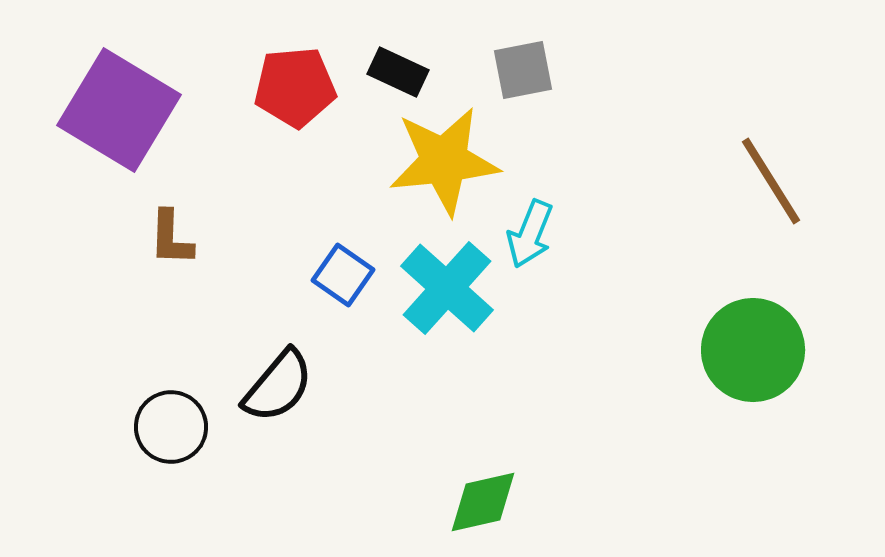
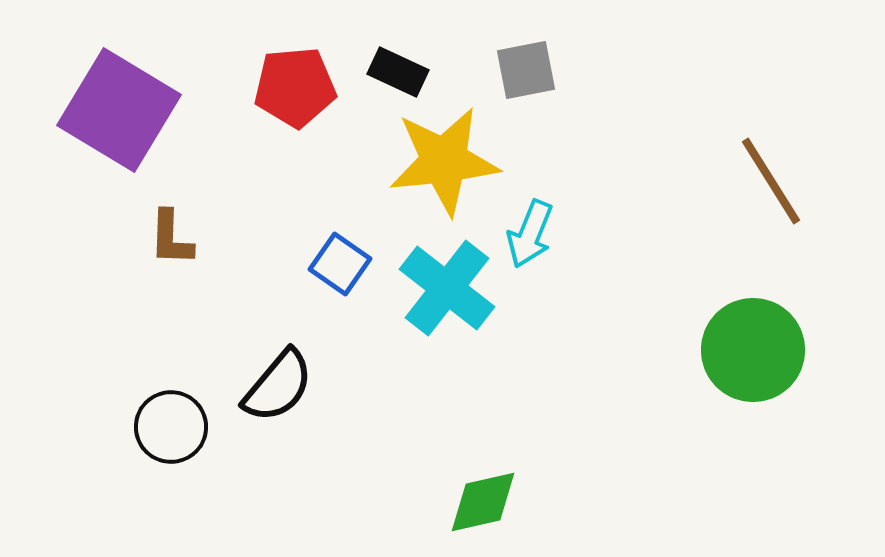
gray square: moved 3 px right
blue square: moved 3 px left, 11 px up
cyan cross: rotated 4 degrees counterclockwise
